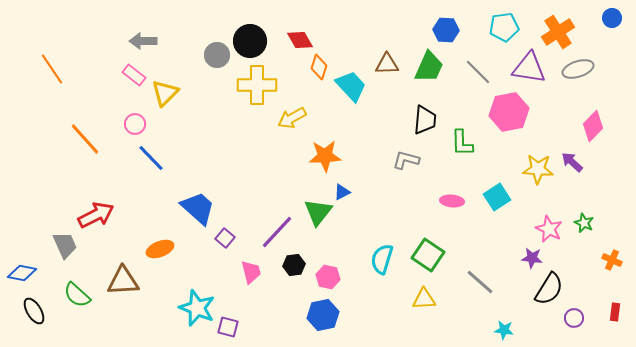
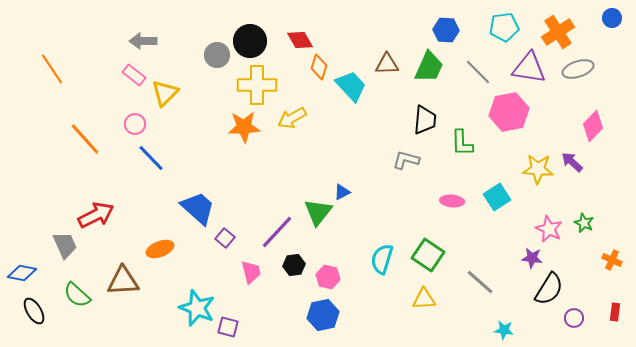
orange star at (325, 156): moved 81 px left, 29 px up
